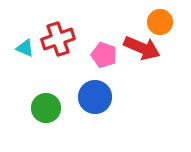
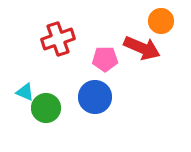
orange circle: moved 1 px right, 1 px up
cyan triangle: moved 44 px down
pink pentagon: moved 1 px right, 4 px down; rotated 20 degrees counterclockwise
